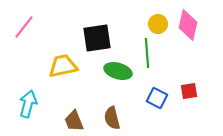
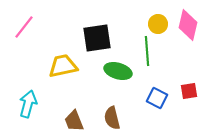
green line: moved 2 px up
